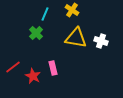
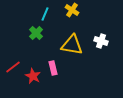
yellow triangle: moved 4 px left, 7 px down
